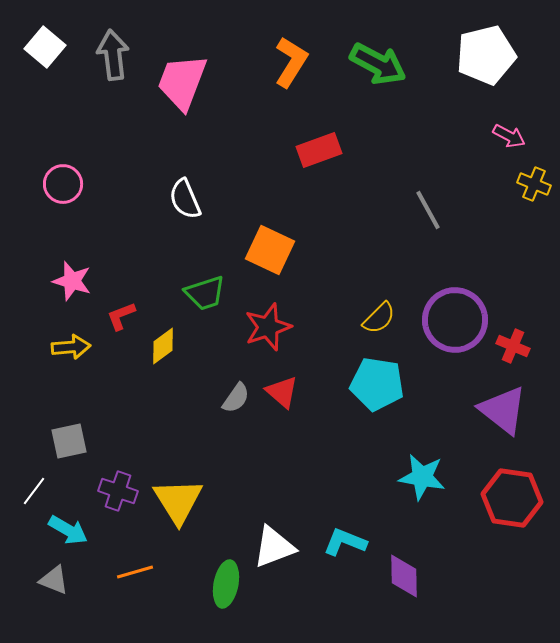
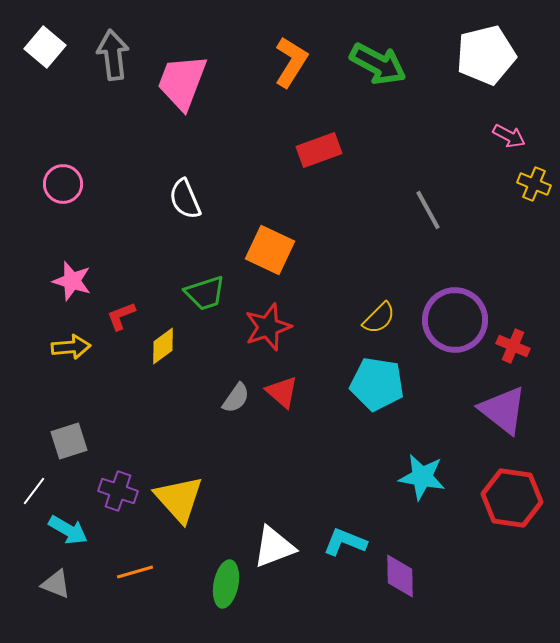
gray square: rotated 6 degrees counterclockwise
yellow triangle: moved 1 px right, 2 px up; rotated 10 degrees counterclockwise
purple diamond: moved 4 px left
gray triangle: moved 2 px right, 4 px down
